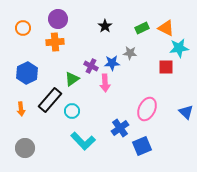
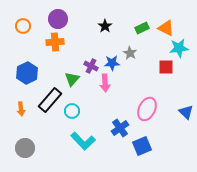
orange circle: moved 2 px up
gray star: rotated 24 degrees clockwise
green triangle: rotated 14 degrees counterclockwise
